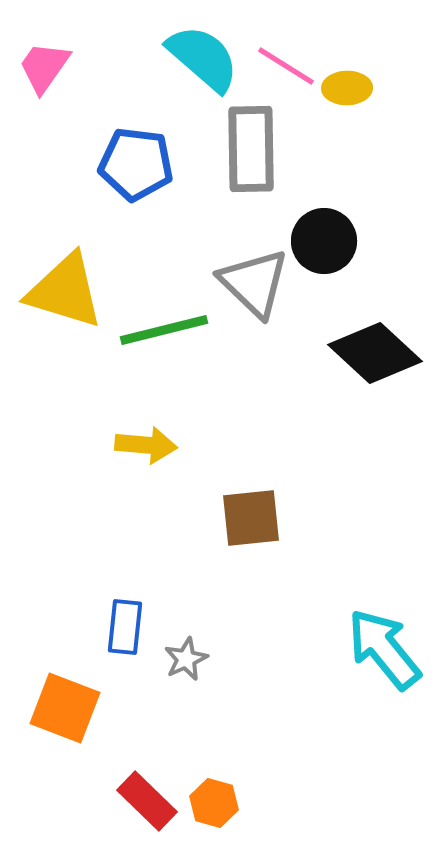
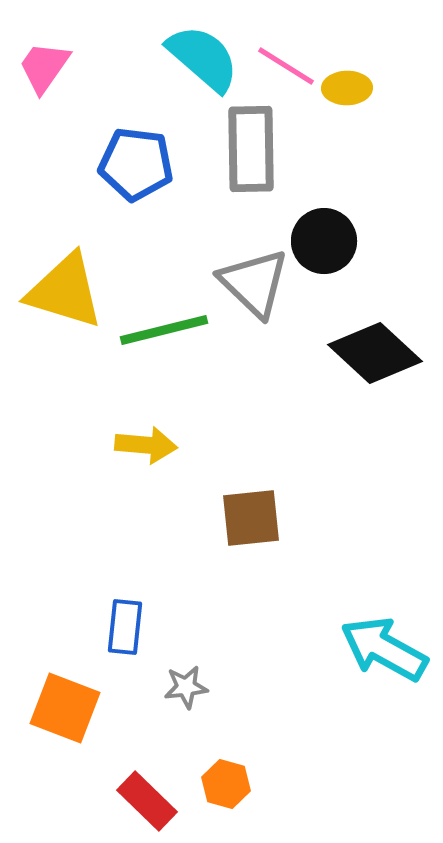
cyan arrow: rotated 22 degrees counterclockwise
gray star: moved 28 px down; rotated 18 degrees clockwise
orange hexagon: moved 12 px right, 19 px up
